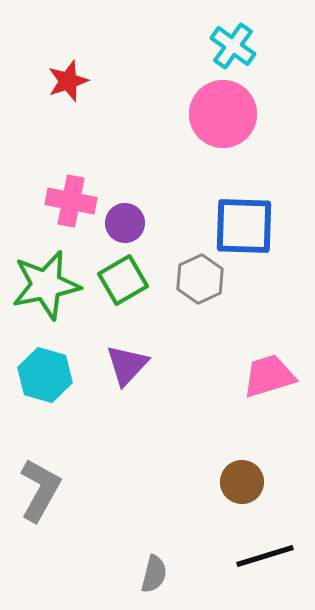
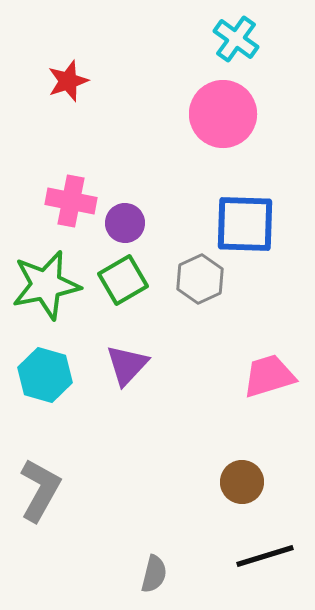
cyan cross: moved 3 px right, 7 px up
blue square: moved 1 px right, 2 px up
